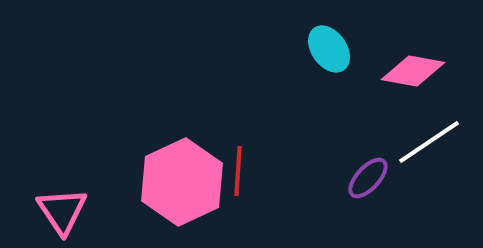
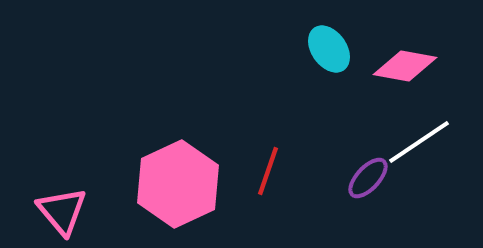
pink diamond: moved 8 px left, 5 px up
white line: moved 10 px left
red line: moved 30 px right; rotated 15 degrees clockwise
pink hexagon: moved 4 px left, 2 px down
pink triangle: rotated 6 degrees counterclockwise
